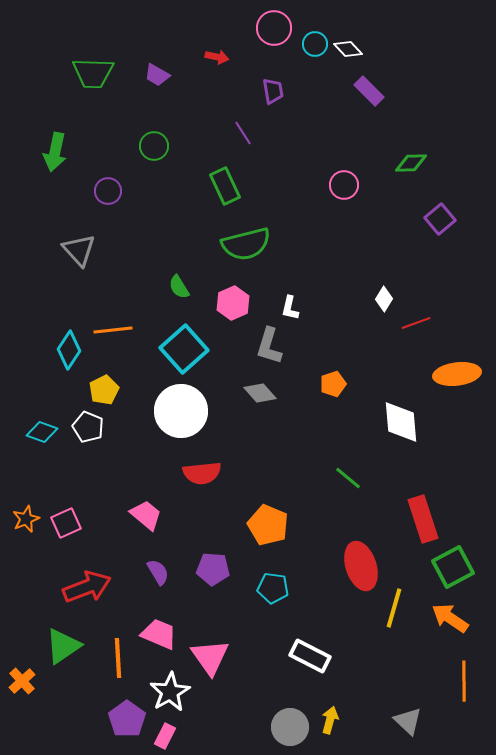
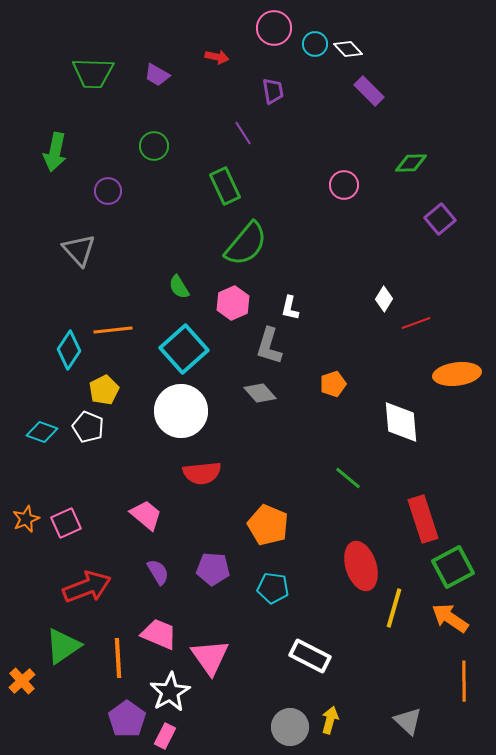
green semicircle at (246, 244): rotated 36 degrees counterclockwise
